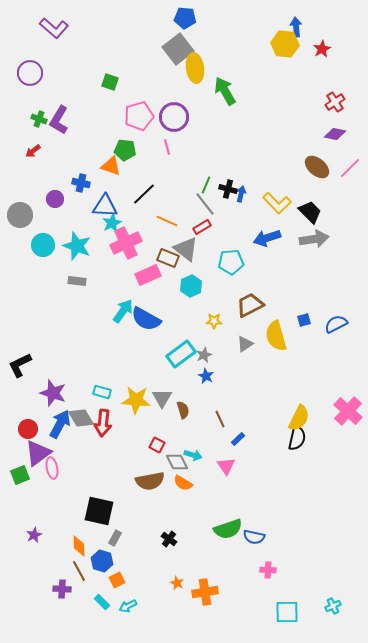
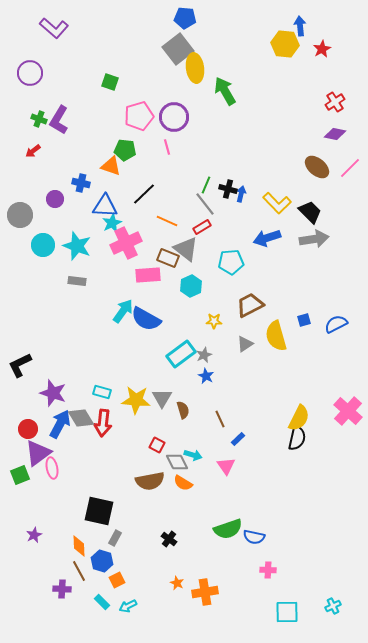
blue arrow at (296, 27): moved 4 px right, 1 px up
pink rectangle at (148, 275): rotated 20 degrees clockwise
